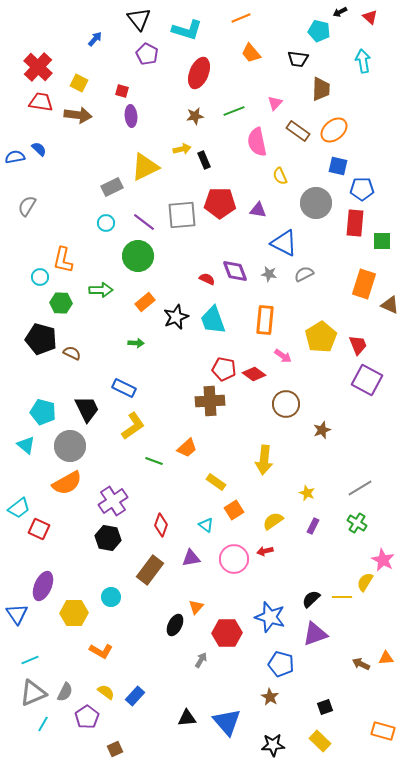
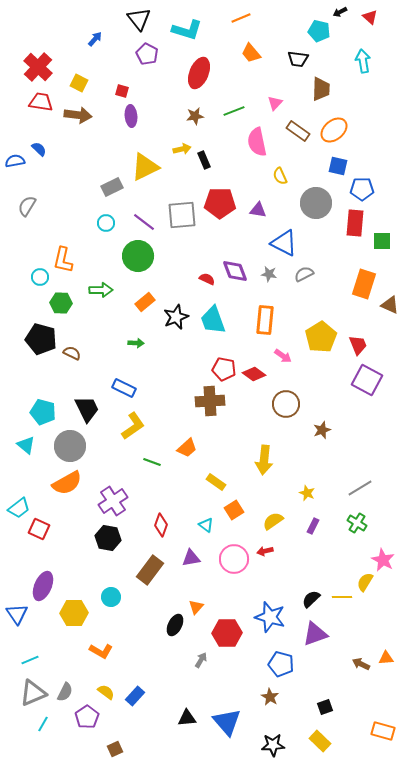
blue semicircle at (15, 157): moved 4 px down
green line at (154, 461): moved 2 px left, 1 px down
